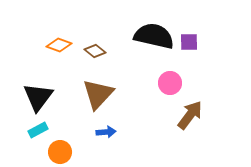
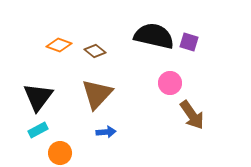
purple square: rotated 18 degrees clockwise
brown triangle: moved 1 px left
brown arrow: moved 2 px right; rotated 108 degrees clockwise
orange circle: moved 1 px down
